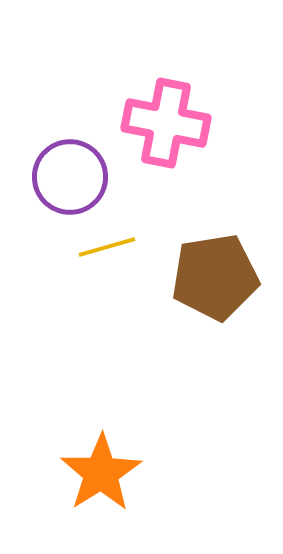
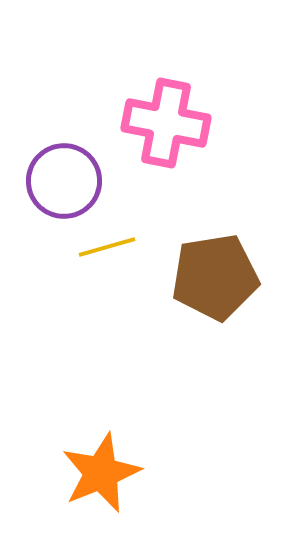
purple circle: moved 6 px left, 4 px down
orange star: rotated 10 degrees clockwise
